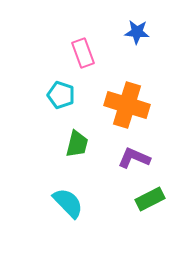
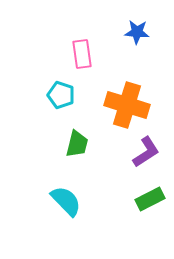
pink rectangle: moved 1 px left, 1 px down; rotated 12 degrees clockwise
purple L-shape: moved 12 px right, 6 px up; rotated 124 degrees clockwise
cyan semicircle: moved 2 px left, 2 px up
